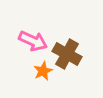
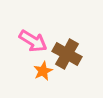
pink arrow: rotated 8 degrees clockwise
